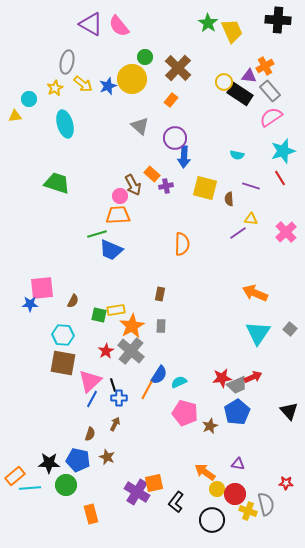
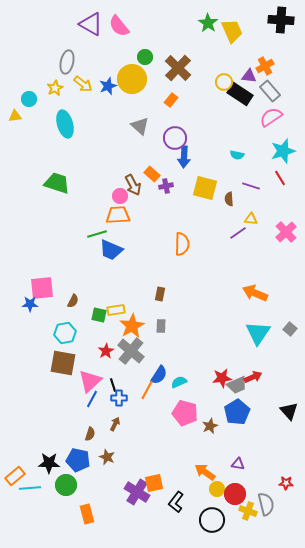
black cross at (278, 20): moved 3 px right
cyan hexagon at (63, 335): moved 2 px right, 2 px up; rotated 15 degrees counterclockwise
orange rectangle at (91, 514): moved 4 px left
